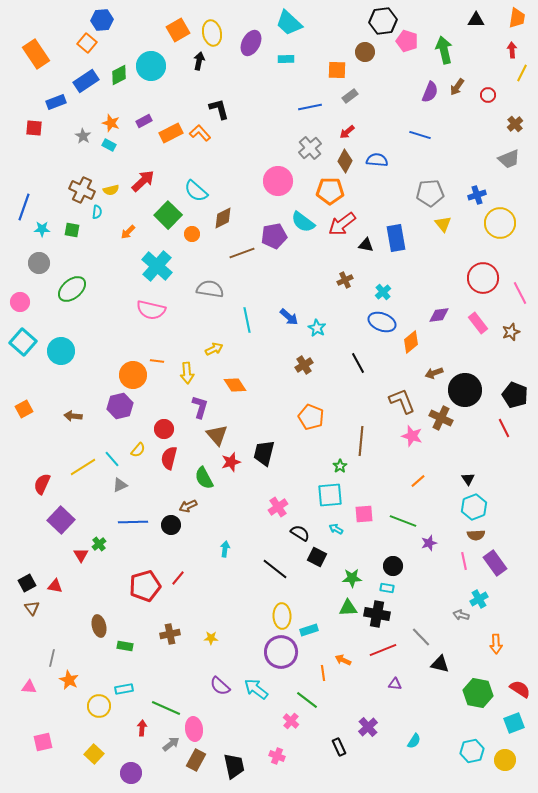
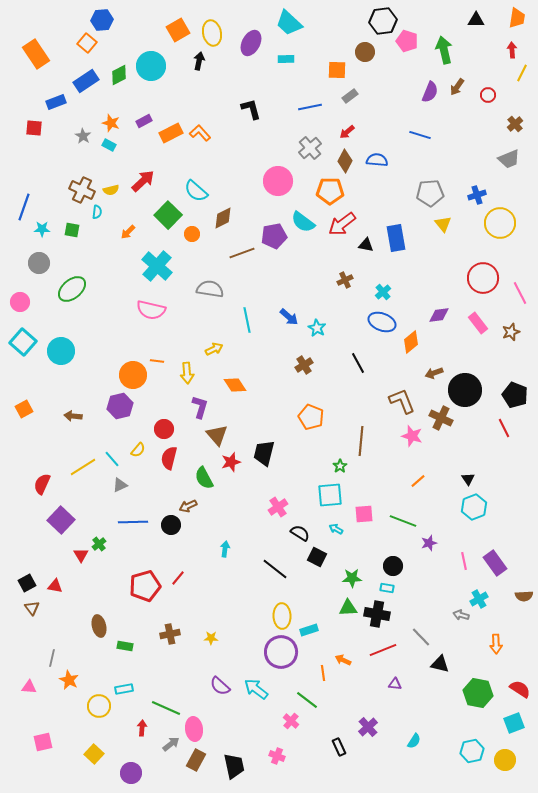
black L-shape at (219, 109): moved 32 px right
brown semicircle at (476, 535): moved 48 px right, 61 px down
